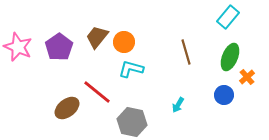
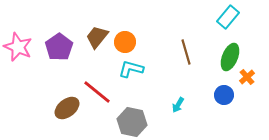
orange circle: moved 1 px right
